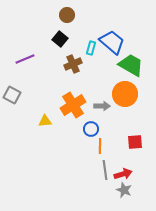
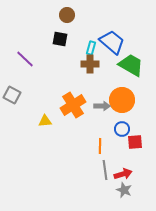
black square: rotated 28 degrees counterclockwise
purple line: rotated 66 degrees clockwise
brown cross: moved 17 px right; rotated 24 degrees clockwise
orange circle: moved 3 px left, 6 px down
blue circle: moved 31 px right
